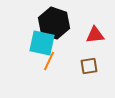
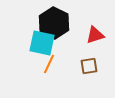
black hexagon: rotated 8 degrees clockwise
red triangle: rotated 12 degrees counterclockwise
orange line: moved 3 px down
